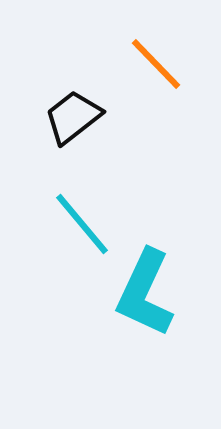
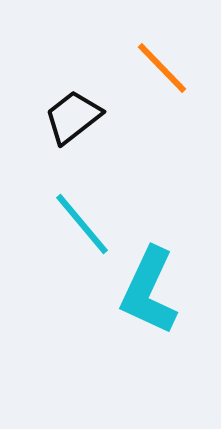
orange line: moved 6 px right, 4 px down
cyan L-shape: moved 4 px right, 2 px up
